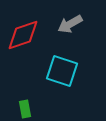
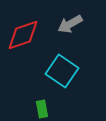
cyan square: rotated 16 degrees clockwise
green rectangle: moved 17 px right
